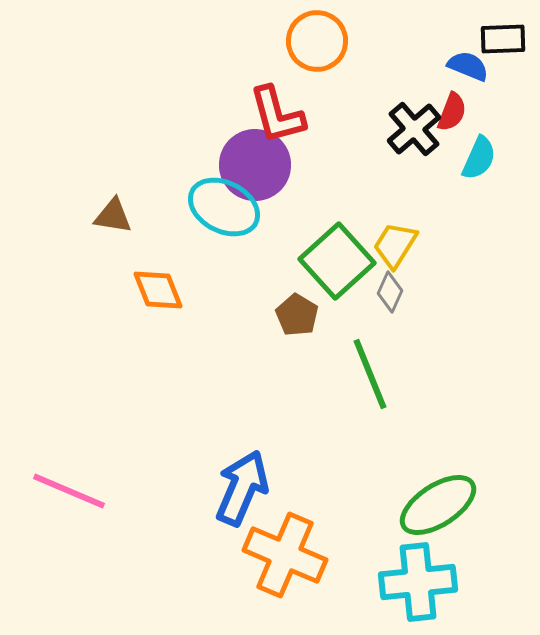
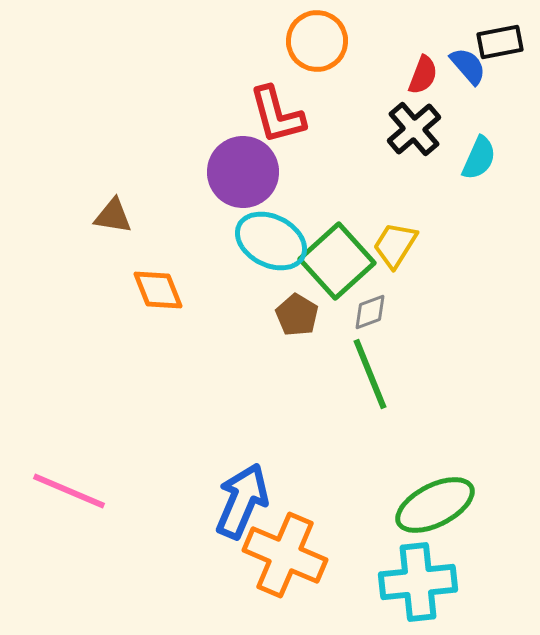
black rectangle: moved 3 px left, 3 px down; rotated 9 degrees counterclockwise
blue semicircle: rotated 27 degrees clockwise
red semicircle: moved 29 px left, 37 px up
purple circle: moved 12 px left, 7 px down
cyan ellipse: moved 47 px right, 34 px down
gray diamond: moved 20 px left, 20 px down; rotated 45 degrees clockwise
blue arrow: moved 13 px down
green ellipse: moved 3 px left; rotated 6 degrees clockwise
